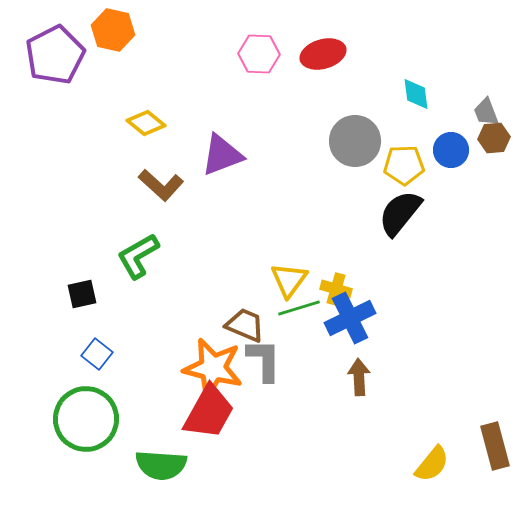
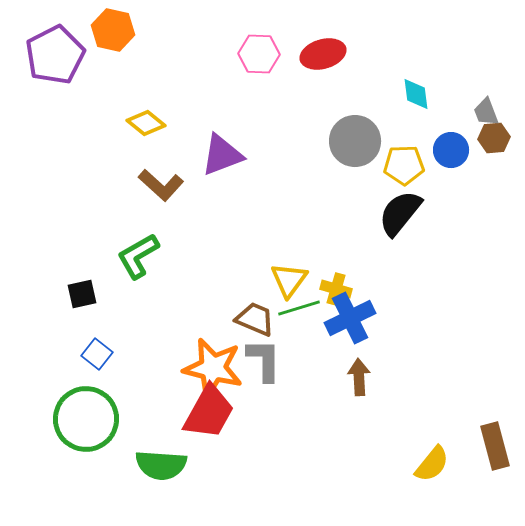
brown trapezoid: moved 10 px right, 6 px up
